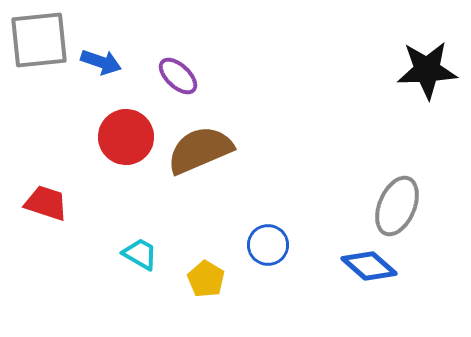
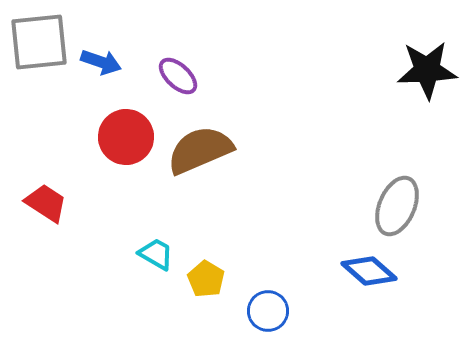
gray square: moved 2 px down
red trapezoid: rotated 15 degrees clockwise
blue circle: moved 66 px down
cyan trapezoid: moved 16 px right
blue diamond: moved 5 px down
